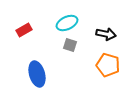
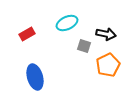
red rectangle: moved 3 px right, 4 px down
gray square: moved 14 px right, 1 px down
orange pentagon: rotated 30 degrees clockwise
blue ellipse: moved 2 px left, 3 px down
